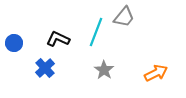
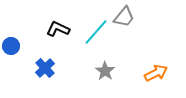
cyan line: rotated 20 degrees clockwise
black L-shape: moved 10 px up
blue circle: moved 3 px left, 3 px down
gray star: moved 1 px right, 1 px down
